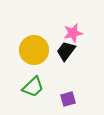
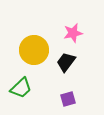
black trapezoid: moved 11 px down
green trapezoid: moved 12 px left, 1 px down
